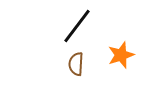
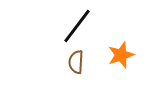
brown semicircle: moved 2 px up
